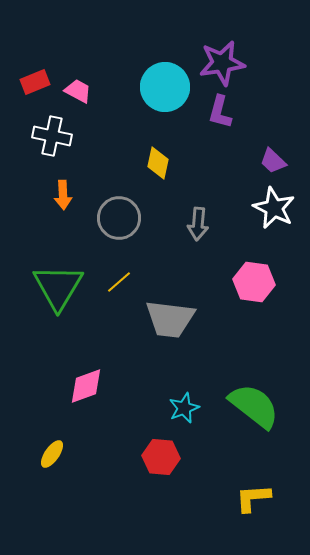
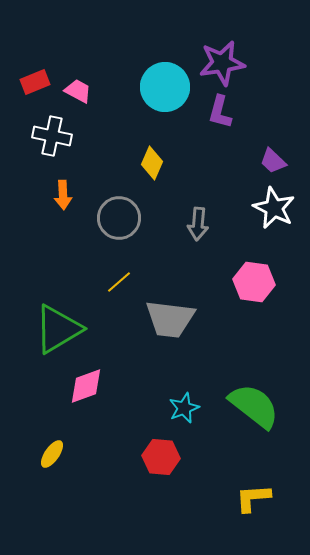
yellow diamond: moved 6 px left; rotated 12 degrees clockwise
green triangle: moved 42 px down; rotated 28 degrees clockwise
